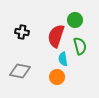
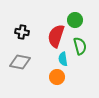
gray diamond: moved 9 px up
